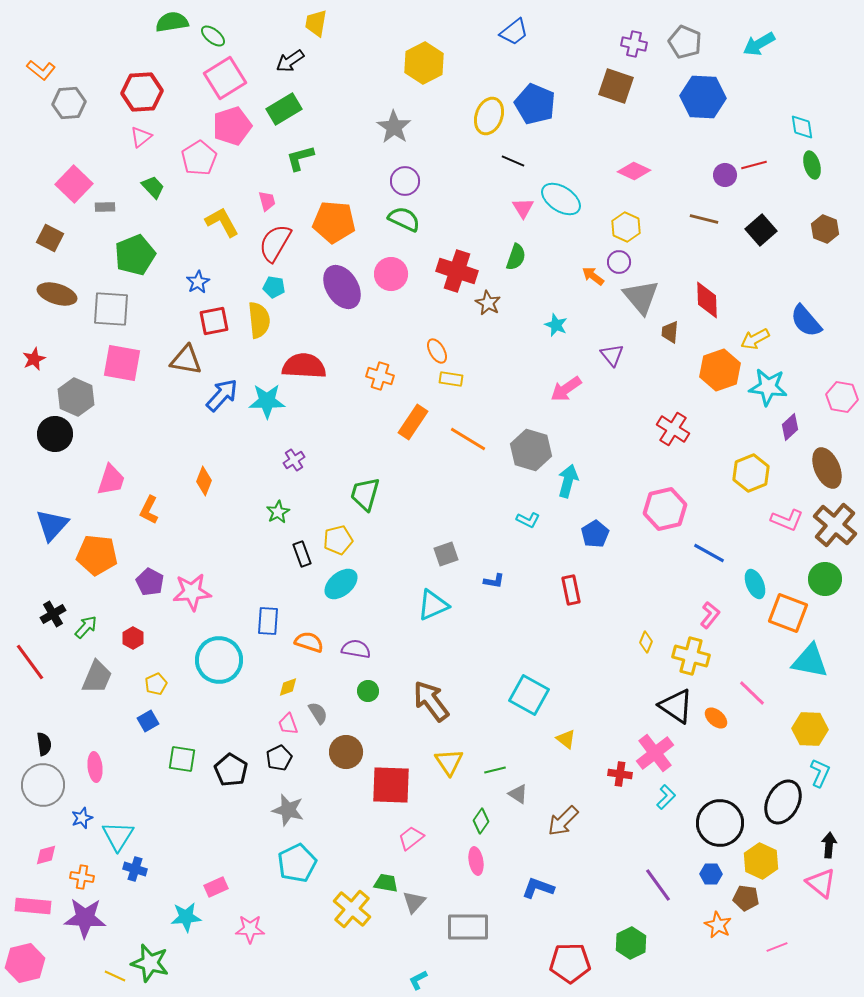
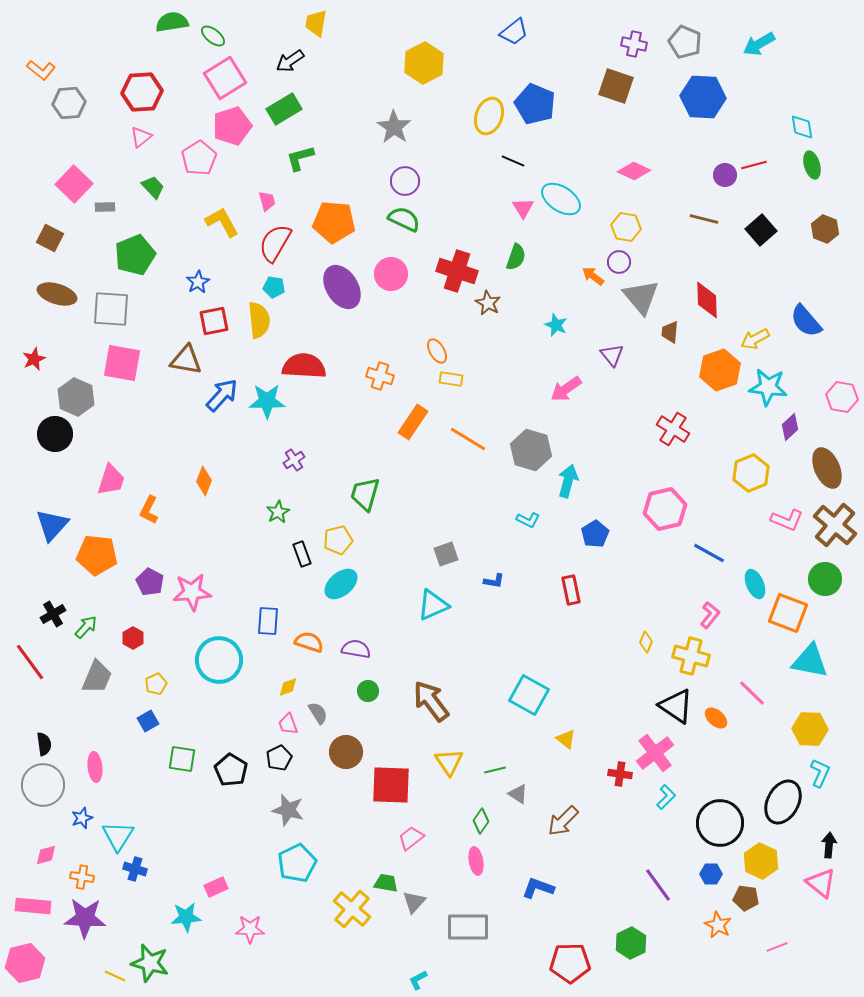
yellow hexagon at (626, 227): rotated 16 degrees counterclockwise
